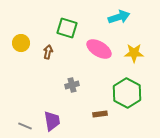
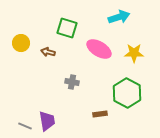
brown arrow: rotated 88 degrees counterclockwise
gray cross: moved 3 px up; rotated 24 degrees clockwise
purple trapezoid: moved 5 px left
